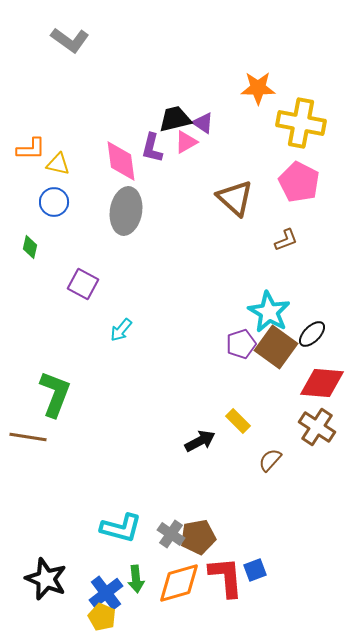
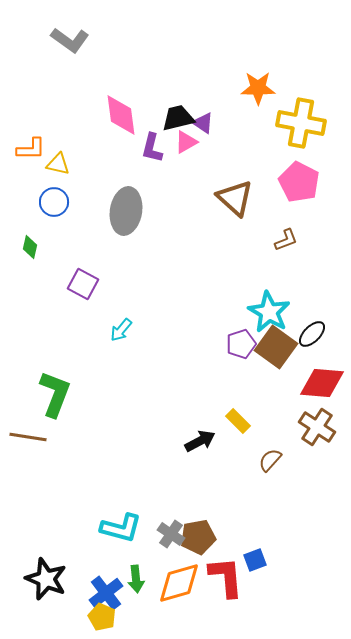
black trapezoid: moved 3 px right, 1 px up
pink diamond: moved 46 px up
blue square: moved 10 px up
